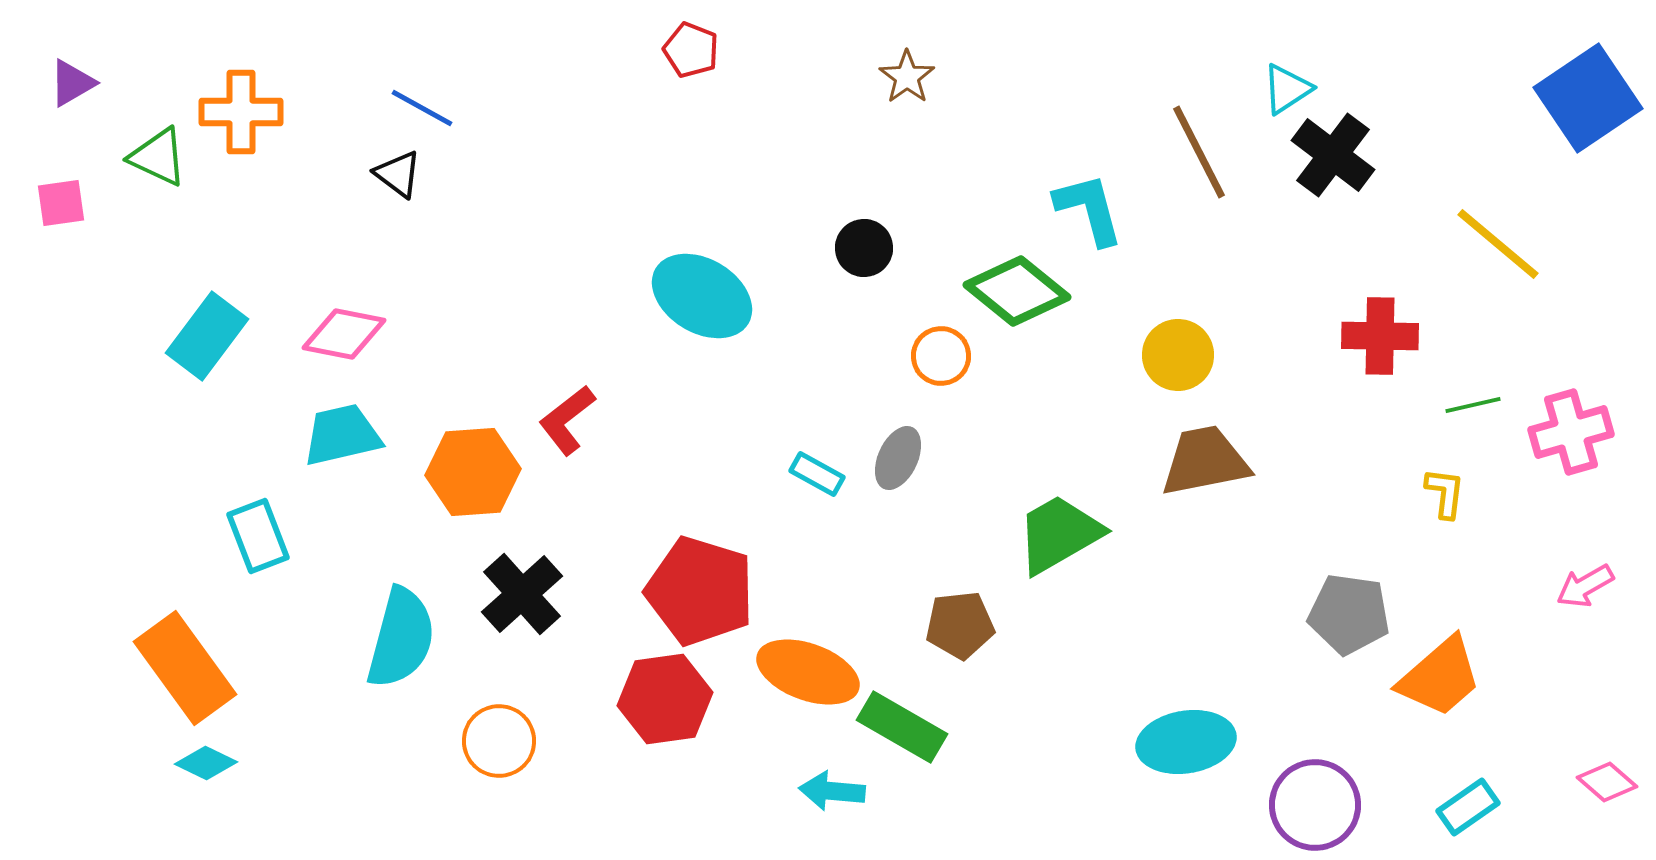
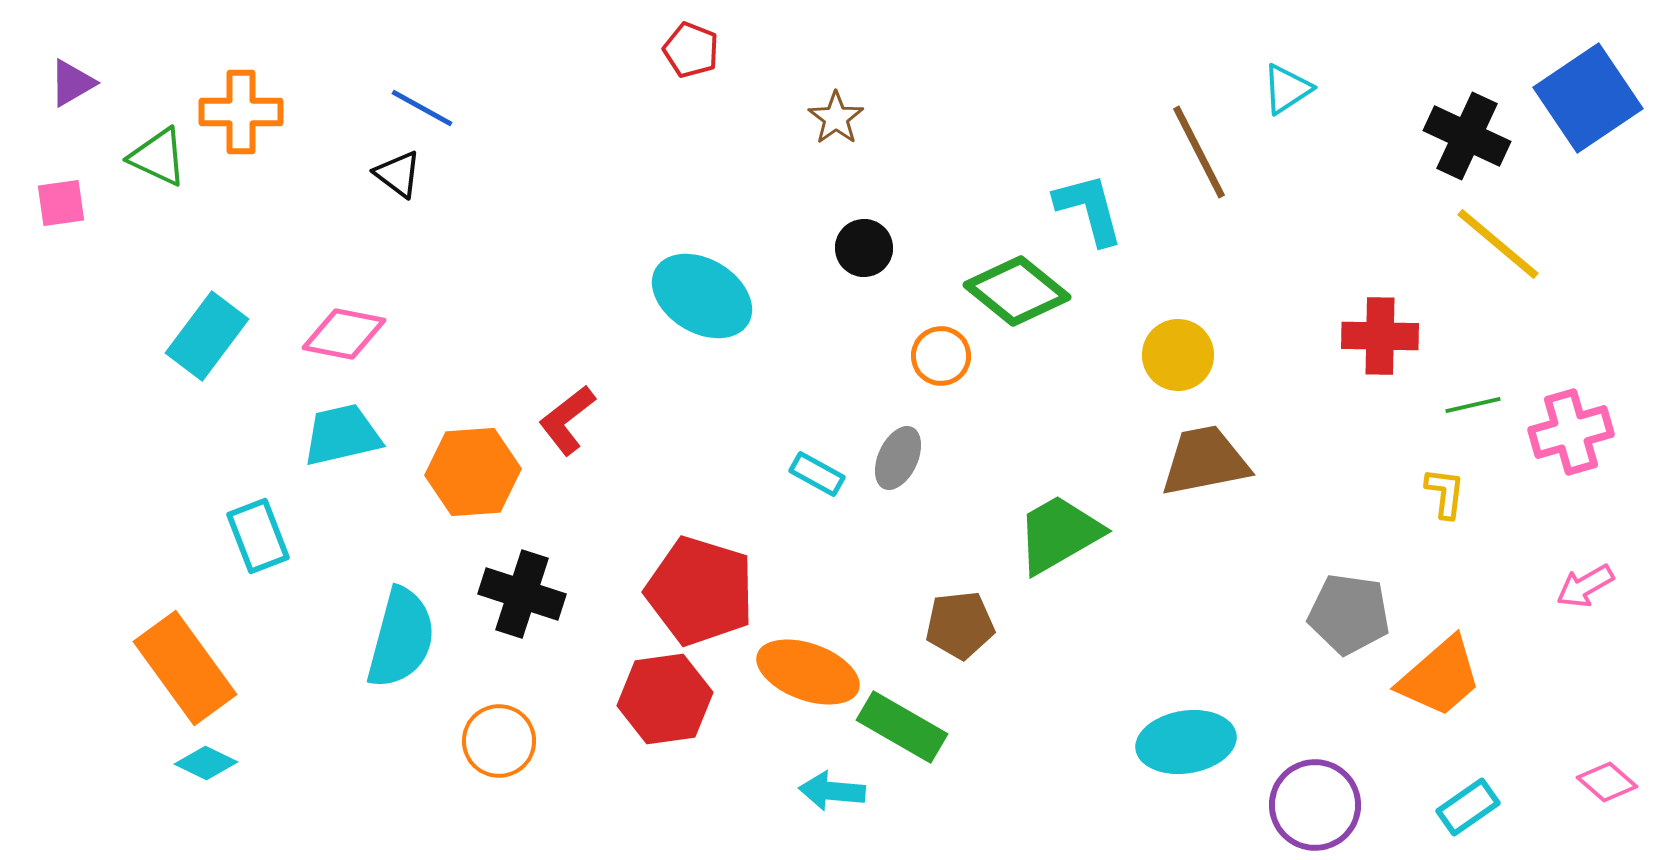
brown star at (907, 77): moved 71 px left, 41 px down
black cross at (1333, 155): moved 134 px right, 19 px up; rotated 12 degrees counterclockwise
black cross at (522, 594): rotated 30 degrees counterclockwise
